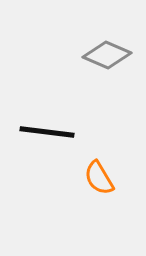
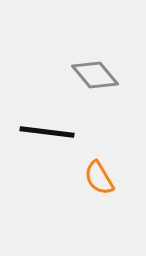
gray diamond: moved 12 px left, 20 px down; rotated 27 degrees clockwise
